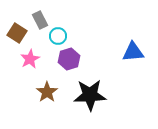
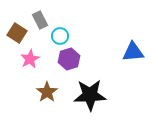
cyan circle: moved 2 px right
